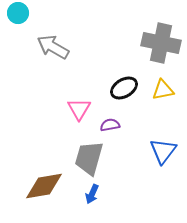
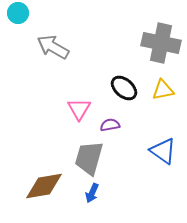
black ellipse: rotated 72 degrees clockwise
blue triangle: rotated 32 degrees counterclockwise
blue arrow: moved 1 px up
